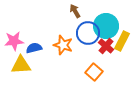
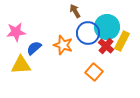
cyan circle: moved 1 px right, 1 px down
pink star: moved 2 px right, 9 px up
blue semicircle: rotated 28 degrees counterclockwise
